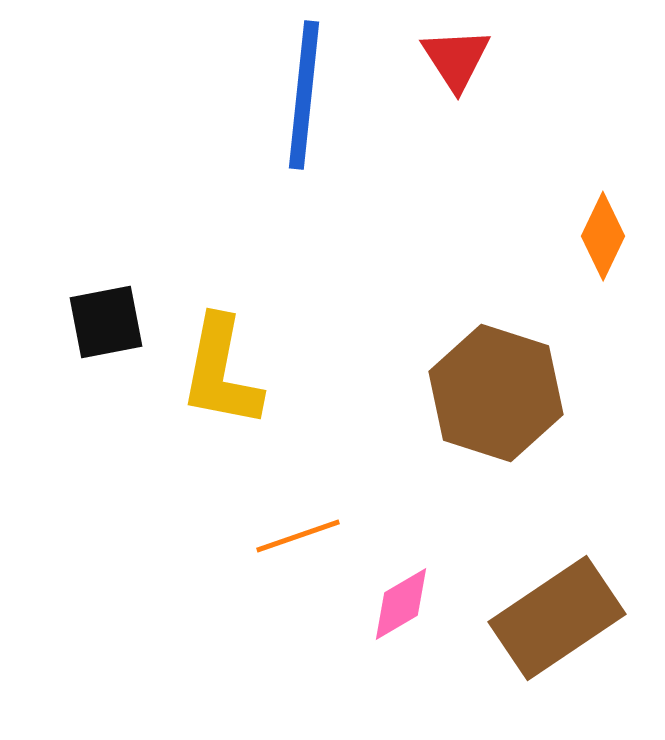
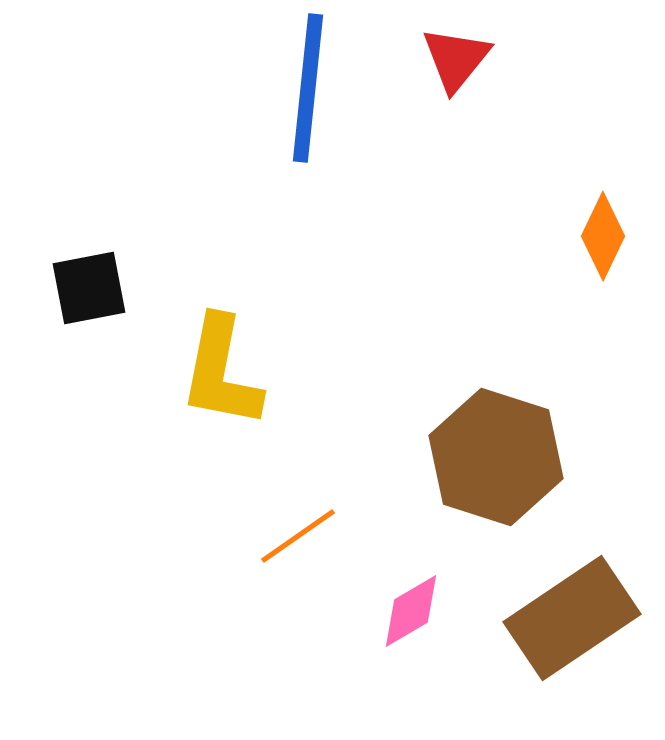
red triangle: rotated 12 degrees clockwise
blue line: moved 4 px right, 7 px up
black square: moved 17 px left, 34 px up
brown hexagon: moved 64 px down
orange line: rotated 16 degrees counterclockwise
pink diamond: moved 10 px right, 7 px down
brown rectangle: moved 15 px right
